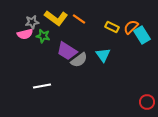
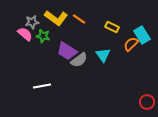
orange semicircle: moved 17 px down
pink semicircle: rotated 126 degrees counterclockwise
